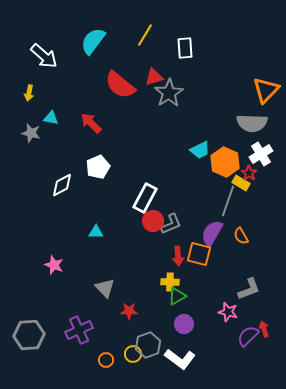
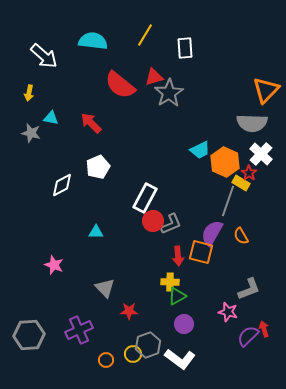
cyan semicircle at (93, 41): rotated 60 degrees clockwise
white cross at (261, 154): rotated 15 degrees counterclockwise
orange square at (199, 254): moved 2 px right, 2 px up
